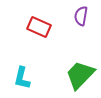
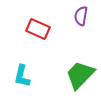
red rectangle: moved 1 px left, 2 px down
cyan L-shape: moved 2 px up
